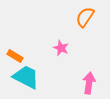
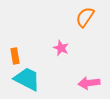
orange rectangle: rotated 49 degrees clockwise
cyan trapezoid: moved 1 px right, 2 px down
pink arrow: rotated 105 degrees counterclockwise
